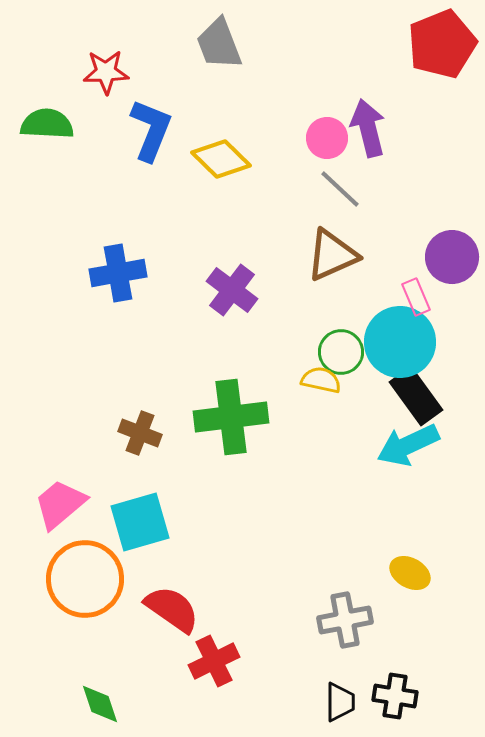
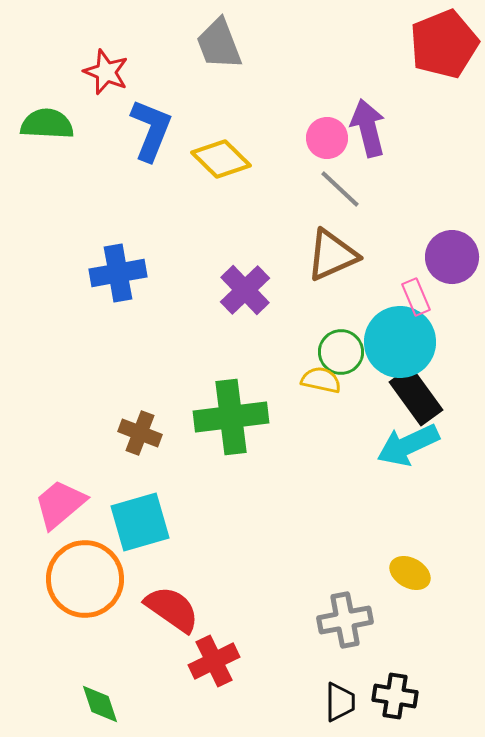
red pentagon: moved 2 px right
red star: rotated 24 degrees clockwise
purple cross: moved 13 px right; rotated 9 degrees clockwise
